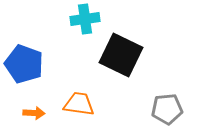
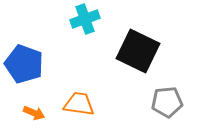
cyan cross: rotated 12 degrees counterclockwise
black square: moved 17 px right, 4 px up
gray pentagon: moved 7 px up
orange arrow: rotated 20 degrees clockwise
